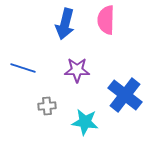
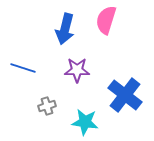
pink semicircle: rotated 16 degrees clockwise
blue arrow: moved 5 px down
gray cross: rotated 12 degrees counterclockwise
